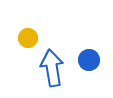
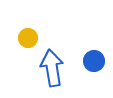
blue circle: moved 5 px right, 1 px down
